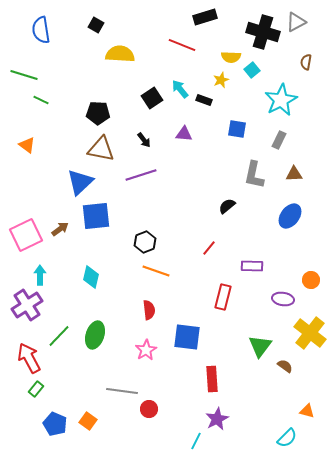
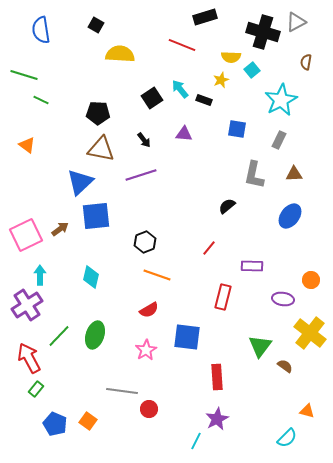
orange line at (156, 271): moved 1 px right, 4 px down
red semicircle at (149, 310): rotated 66 degrees clockwise
red rectangle at (212, 379): moved 5 px right, 2 px up
